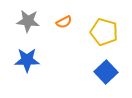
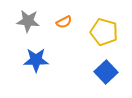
blue star: moved 9 px right
